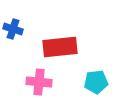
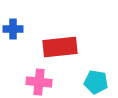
blue cross: rotated 18 degrees counterclockwise
cyan pentagon: rotated 15 degrees clockwise
